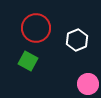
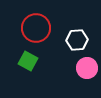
white hexagon: rotated 20 degrees clockwise
pink circle: moved 1 px left, 16 px up
